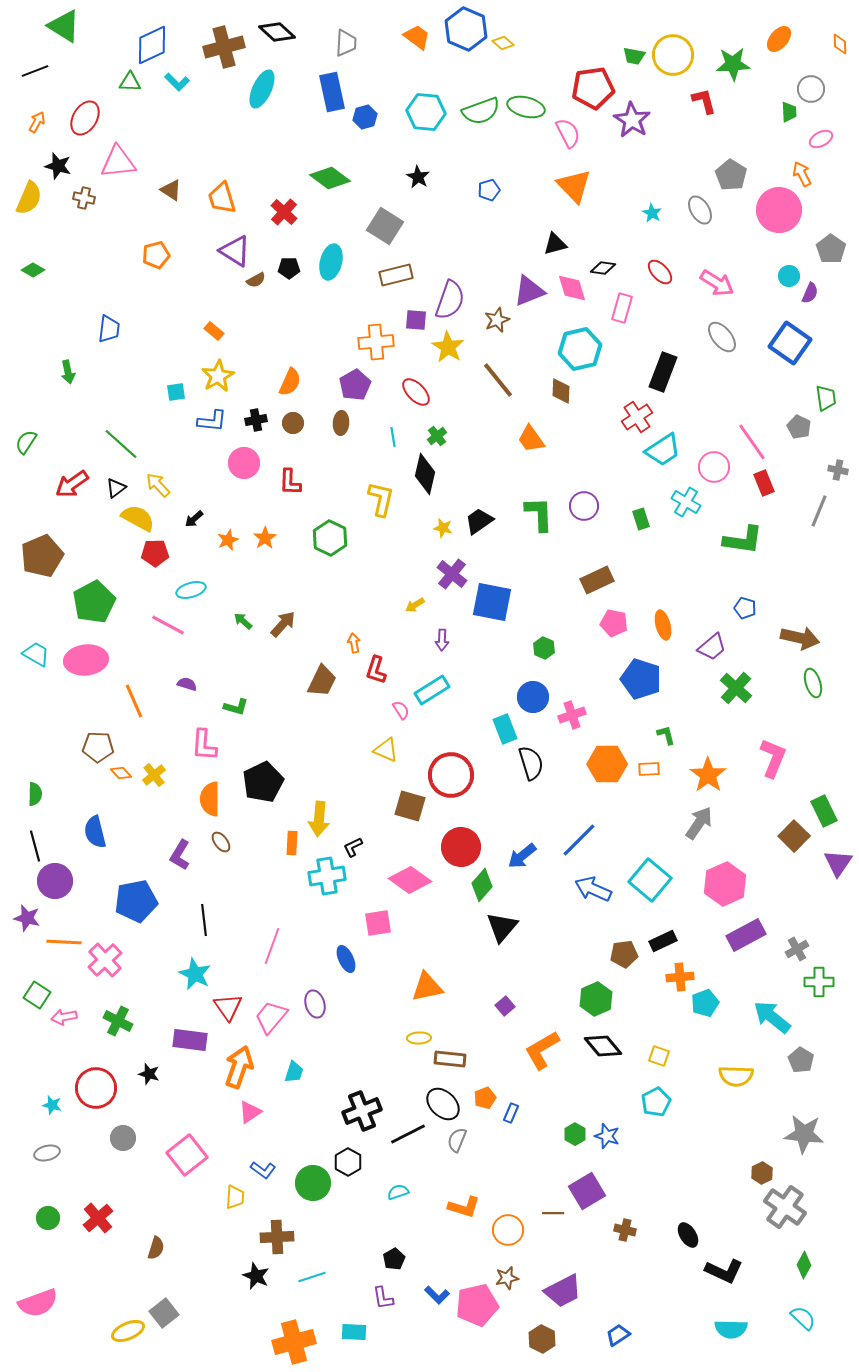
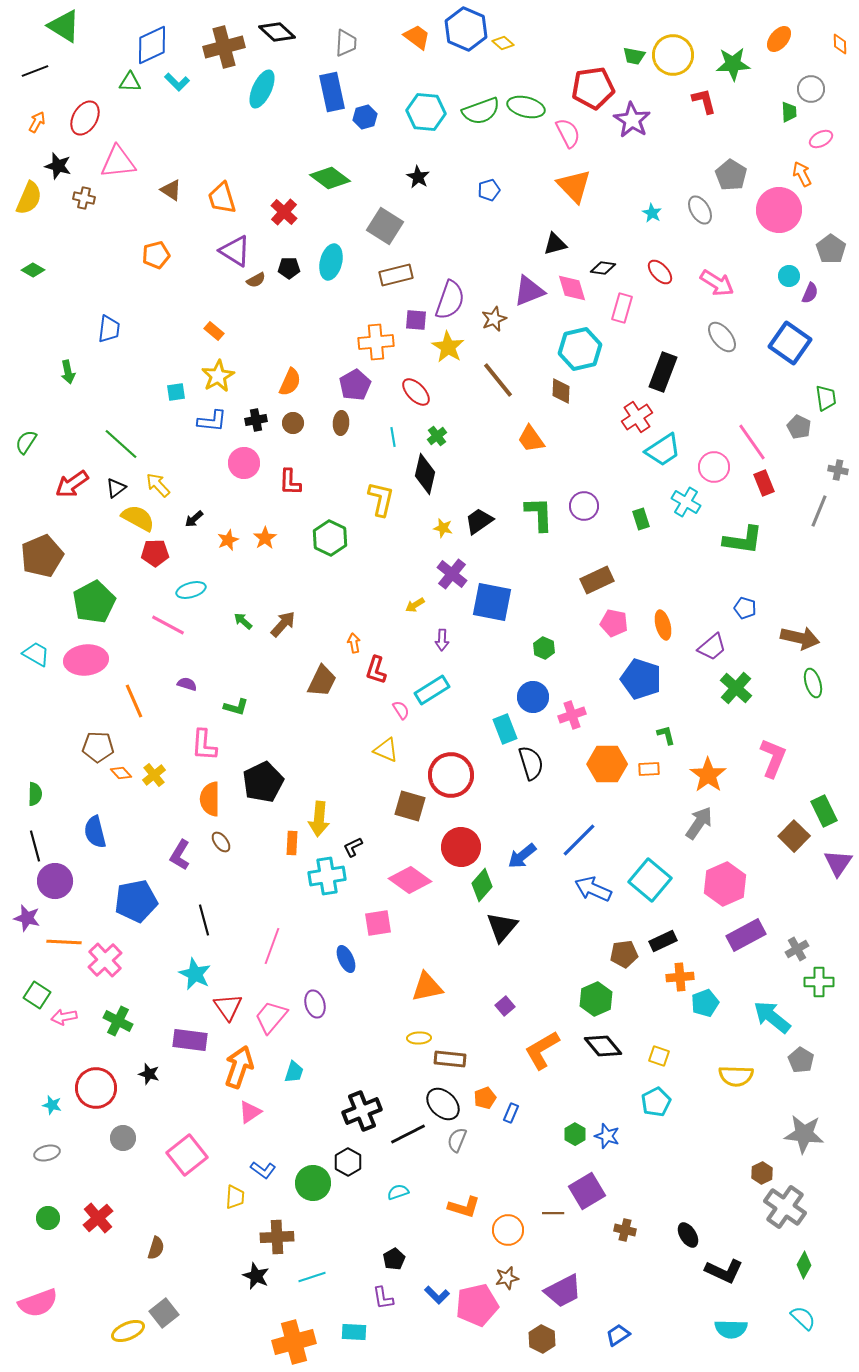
brown star at (497, 320): moved 3 px left, 1 px up
black line at (204, 920): rotated 8 degrees counterclockwise
